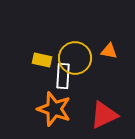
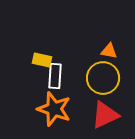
yellow circle: moved 28 px right, 20 px down
white rectangle: moved 8 px left
red triangle: moved 1 px right
